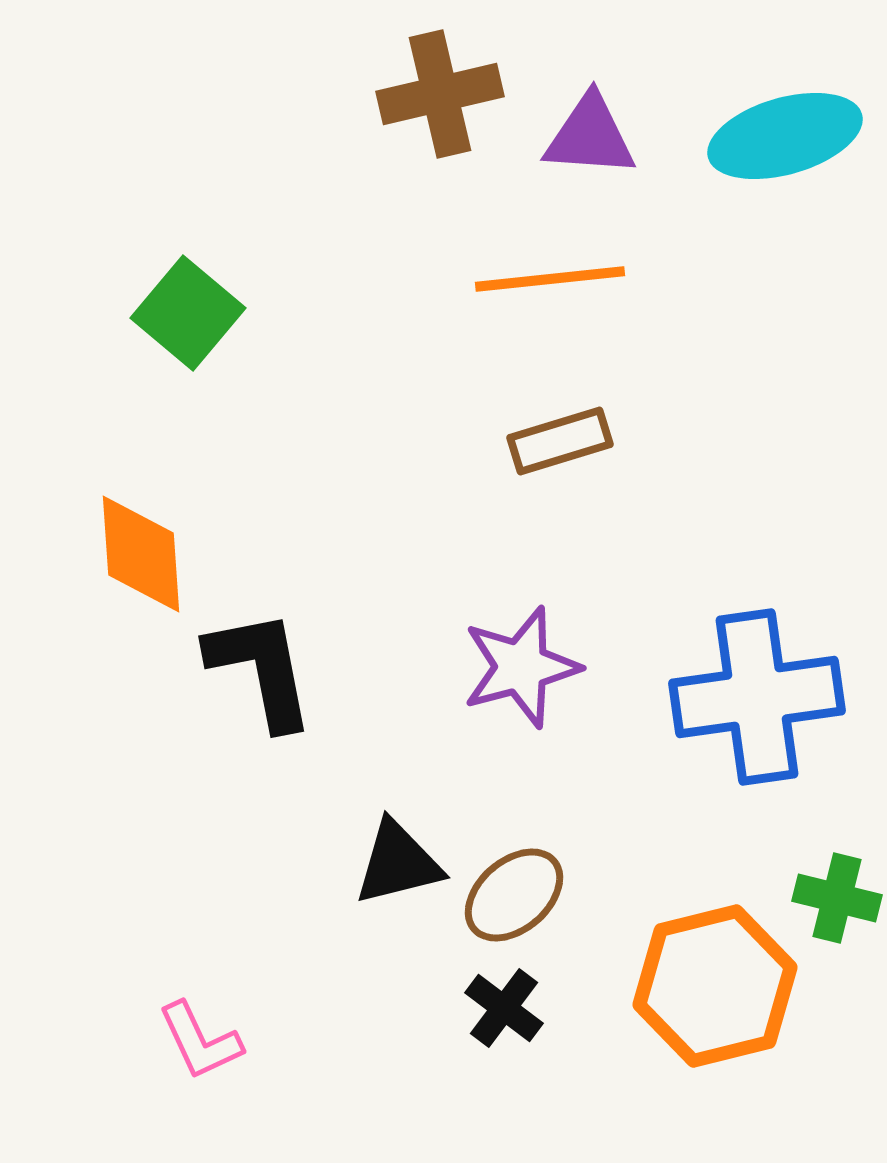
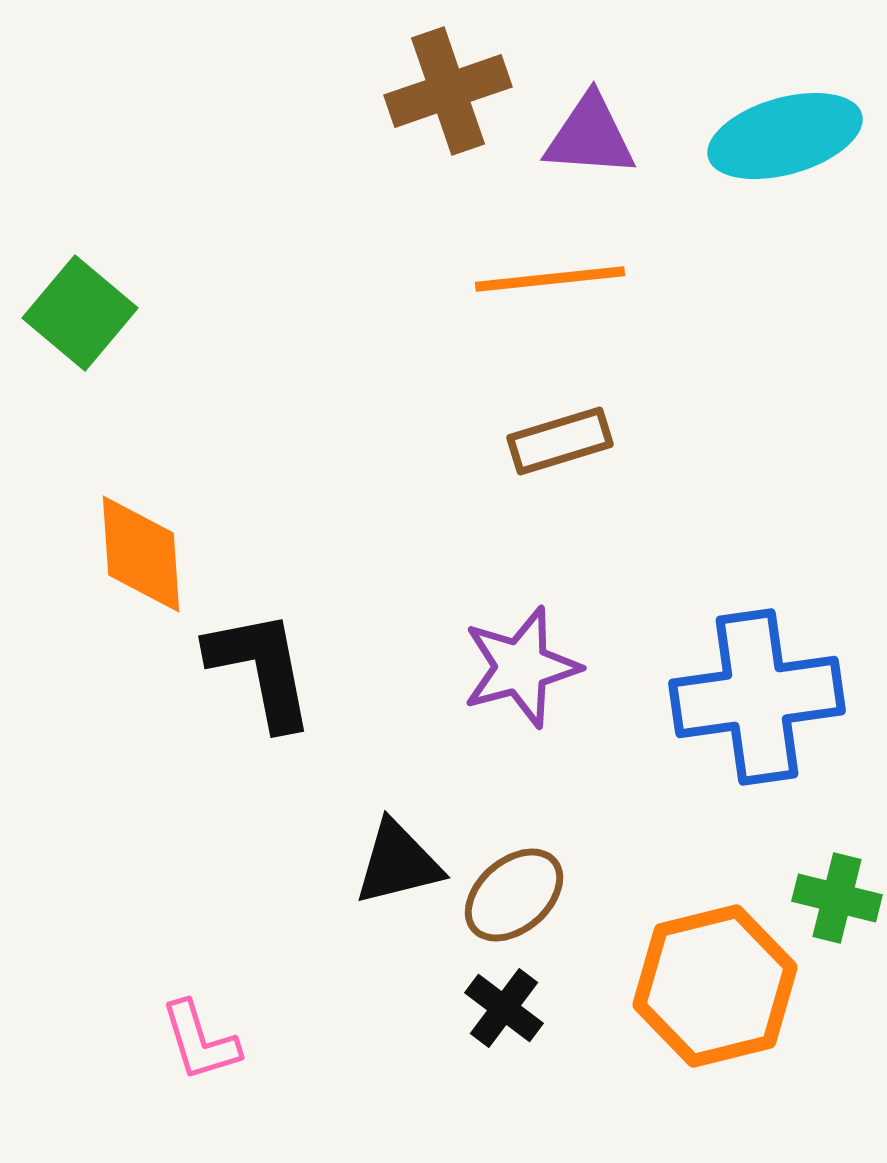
brown cross: moved 8 px right, 3 px up; rotated 6 degrees counterclockwise
green square: moved 108 px left
pink L-shape: rotated 8 degrees clockwise
